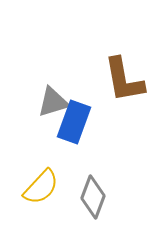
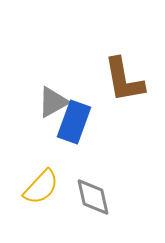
gray triangle: rotated 12 degrees counterclockwise
gray diamond: rotated 33 degrees counterclockwise
